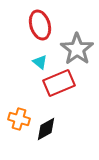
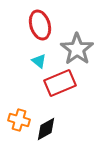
cyan triangle: moved 1 px left, 1 px up
red rectangle: moved 1 px right
orange cross: moved 1 px down
